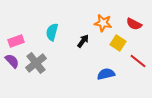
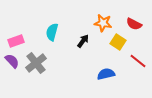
yellow square: moved 1 px up
